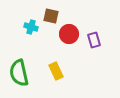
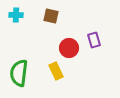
cyan cross: moved 15 px left, 12 px up; rotated 16 degrees counterclockwise
red circle: moved 14 px down
green semicircle: rotated 20 degrees clockwise
